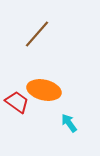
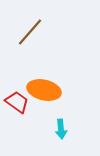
brown line: moved 7 px left, 2 px up
cyan arrow: moved 8 px left, 6 px down; rotated 150 degrees counterclockwise
